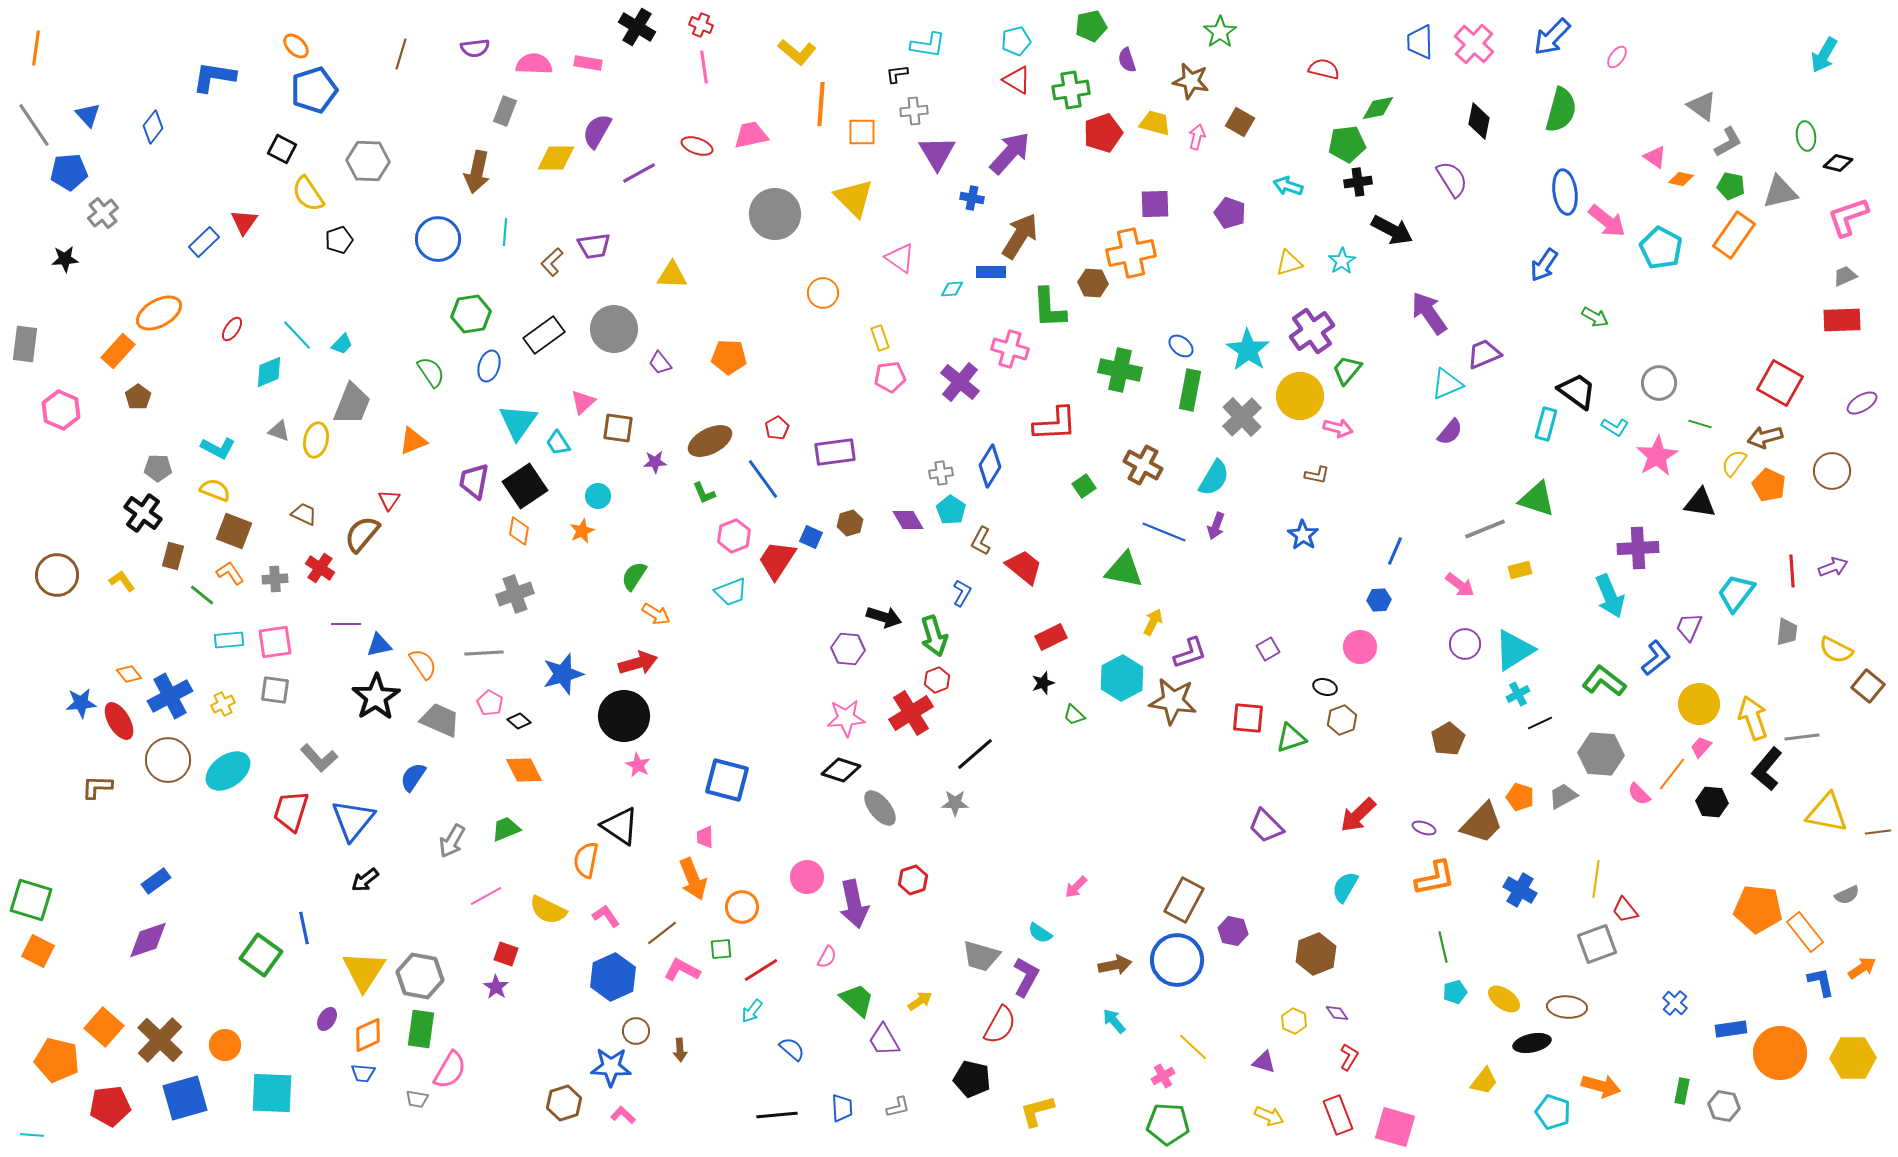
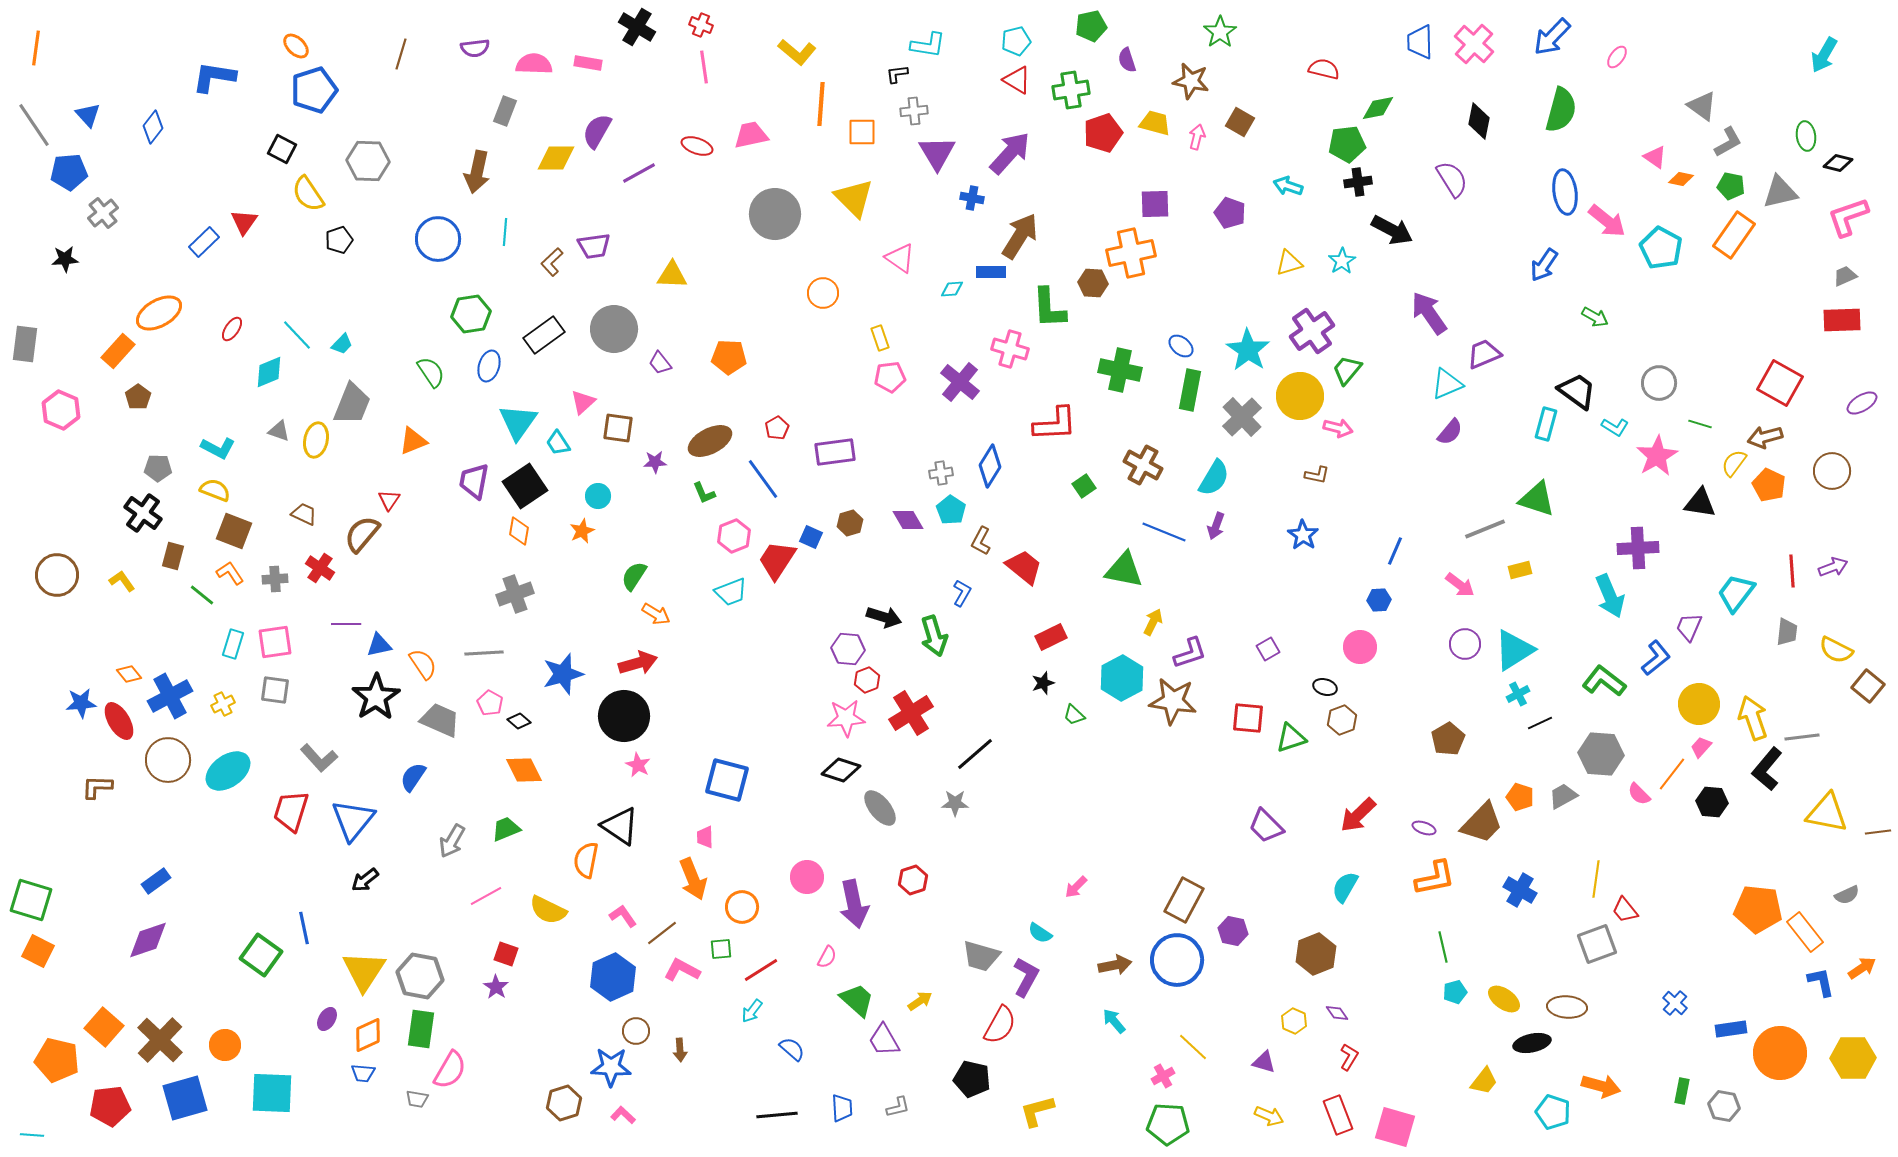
cyan rectangle at (229, 640): moved 4 px right, 4 px down; rotated 68 degrees counterclockwise
red hexagon at (937, 680): moved 70 px left
pink L-shape at (606, 916): moved 17 px right
